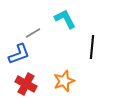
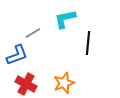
cyan L-shape: rotated 75 degrees counterclockwise
black line: moved 4 px left, 4 px up
blue L-shape: moved 2 px left, 1 px down
orange star: moved 2 px down
